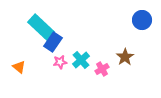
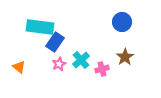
blue circle: moved 20 px left, 2 px down
cyan rectangle: moved 1 px left; rotated 36 degrees counterclockwise
blue rectangle: moved 2 px right
pink star: moved 1 px left, 2 px down; rotated 16 degrees counterclockwise
pink cross: rotated 16 degrees clockwise
